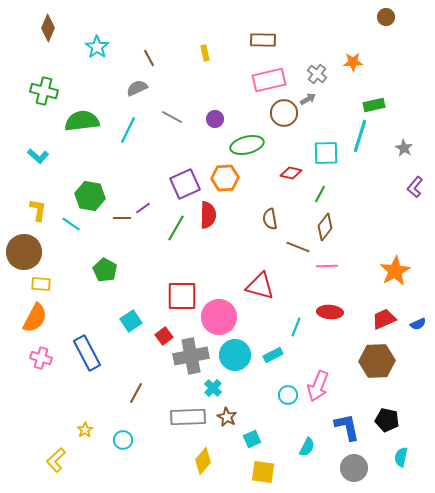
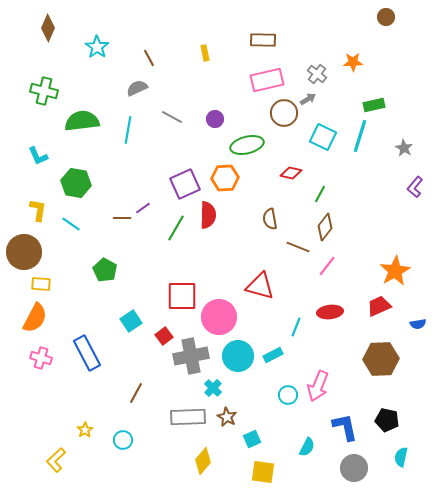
pink rectangle at (269, 80): moved 2 px left
cyan line at (128, 130): rotated 16 degrees counterclockwise
cyan square at (326, 153): moved 3 px left, 16 px up; rotated 28 degrees clockwise
cyan L-shape at (38, 156): rotated 25 degrees clockwise
green hexagon at (90, 196): moved 14 px left, 13 px up
pink line at (327, 266): rotated 50 degrees counterclockwise
red ellipse at (330, 312): rotated 10 degrees counterclockwise
red trapezoid at (384, 319): moved 5 px left, 13 px up
blue semicircle at (418, 324): rotated 14 degrees clockwise
cyan circle at (235, 355): moved 3 px right, 1 px down
brown hexagon at (377, 361): moved 4 px right, 2 px up
blue L-shape at (347, 427): moved 2 px left
